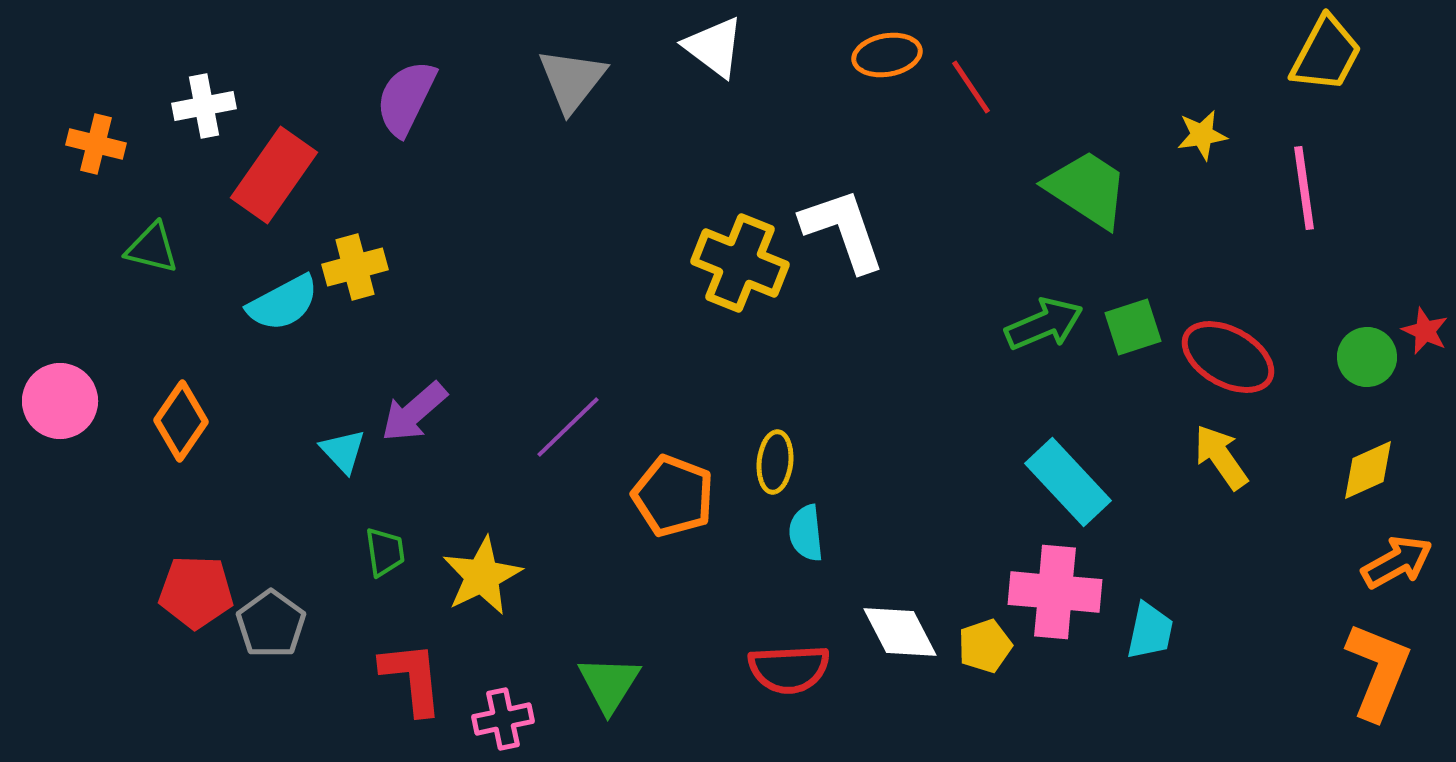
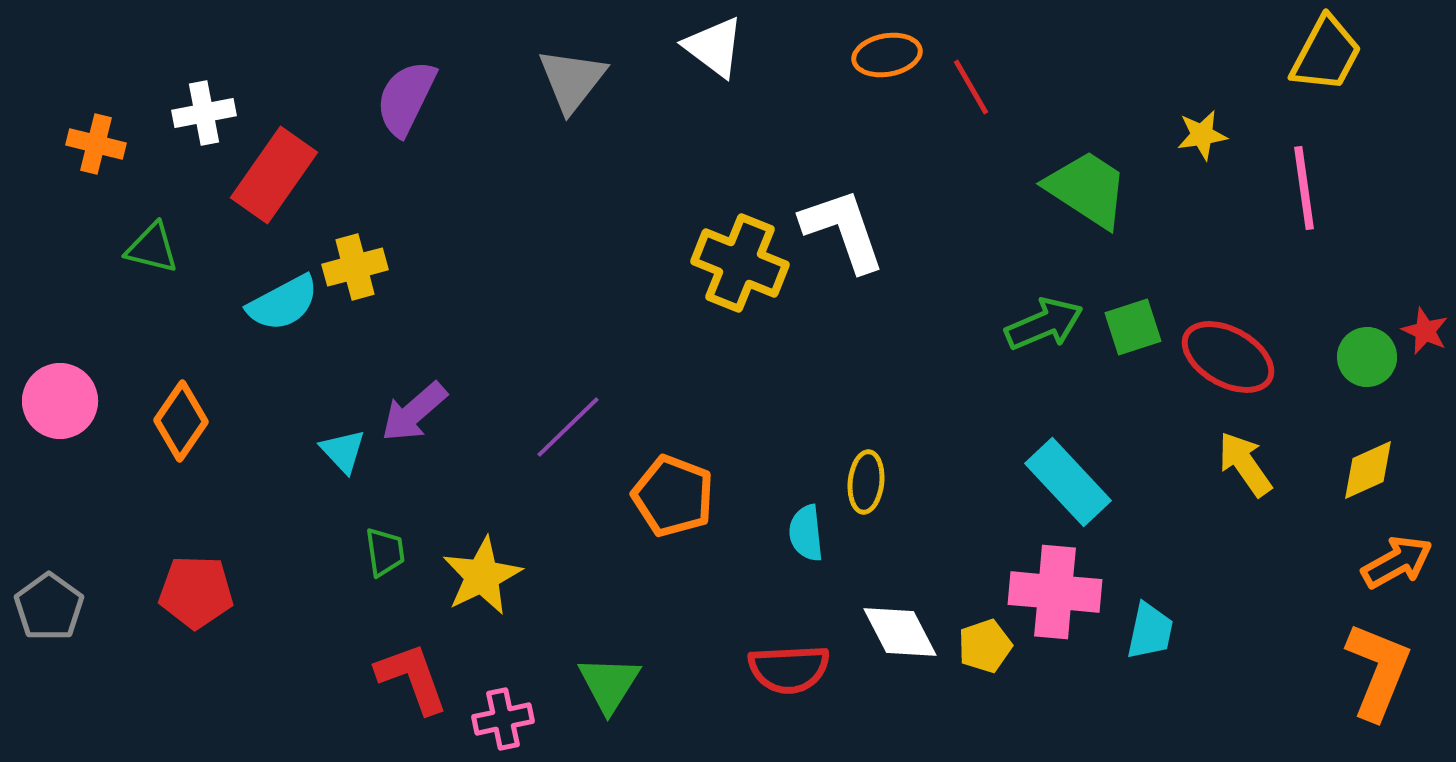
red line at (971, 87): rotated 4 degrees clockwise
white cross at (204, 106): moved 7 px down
yellow arrow at (1221, 457): moved 24 px right, 7 px down
yellow ellipse at (775, 462): moved 91 px right, 20 px down
gray pentagon at (271, 624): moved 222 px left, 17 px up
red L-shape at (412, 678): rotated 14 degrees counterclockwise
